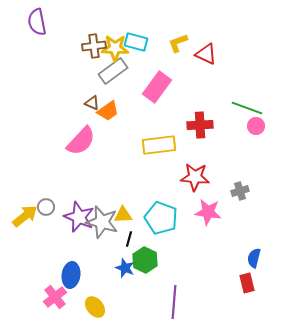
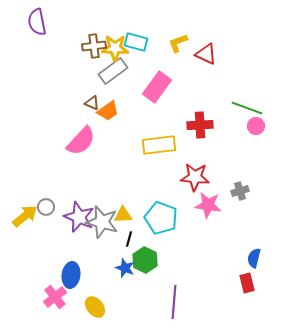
pink star: moved 7 px up
